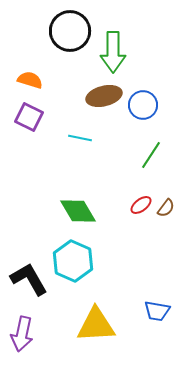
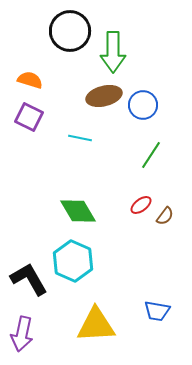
brown semicircle: moved 1 px left, 8 px down
